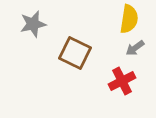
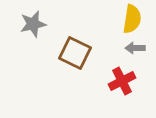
yellow semicircle: moved 3 px right
gray arrow: rotated 36 degrees clockwise
